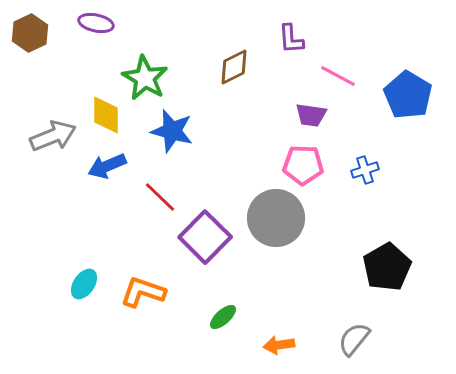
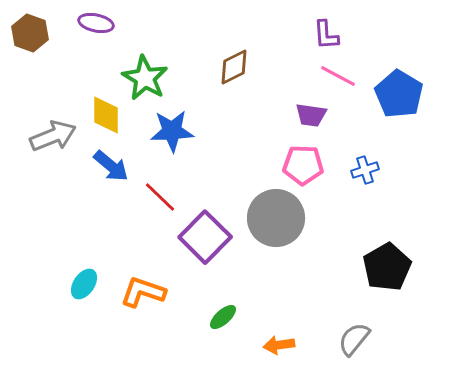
brown hexagon: rotated 15 degrees counterclockwise
purple L-shape: moved 35 px right, 4 px up
blue pentagon: moved 9 px left, 1 px up
blue star: rotated 18 degrees counterclockwise
blue arrow: moved 4 px right; rotated 117 degrees counterclockwise
